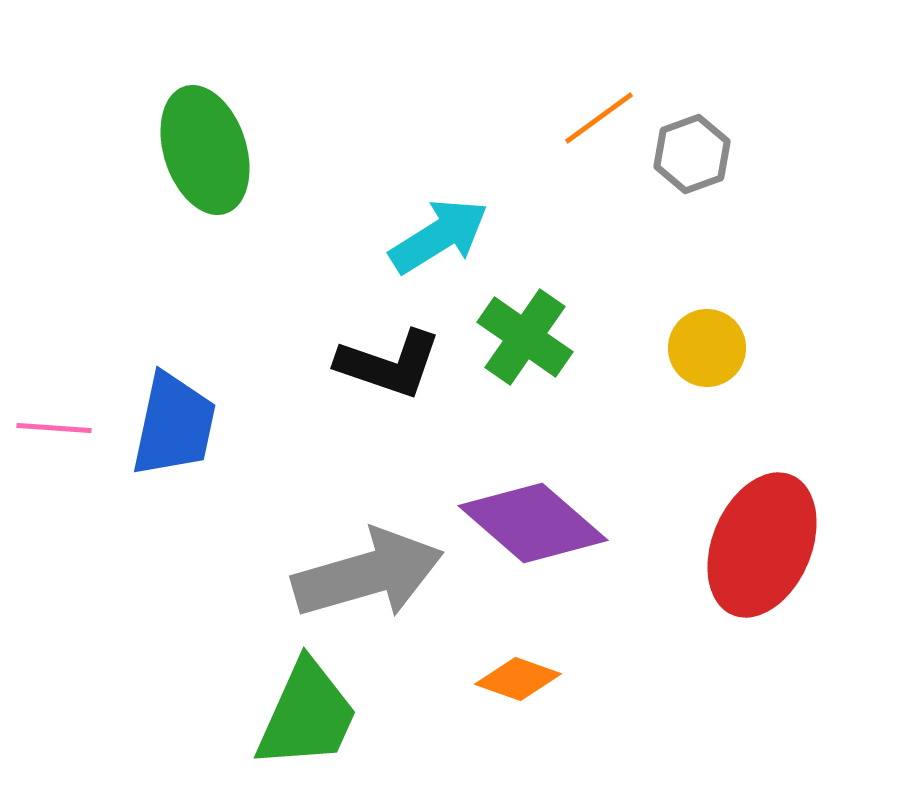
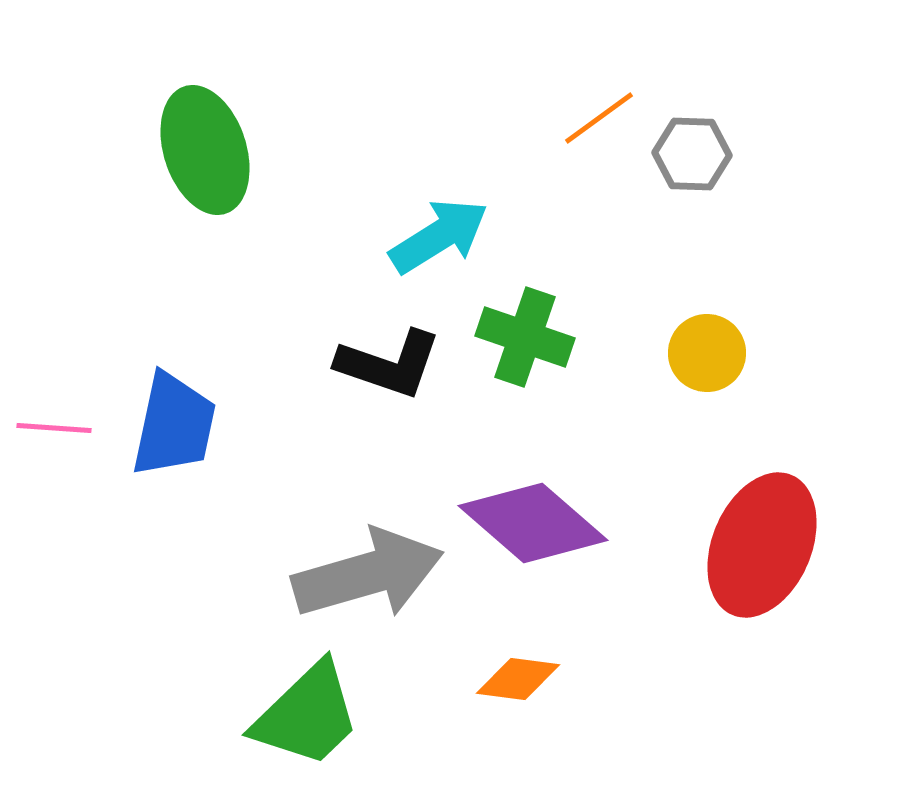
gray hexagon: rotated 22 degrees clockwise
green cross: rotated 16 degrees counterclockwise
yellow circle: moved 5 px down
orange diamond: rotated 12 degrees counterclockwise
green trapezoid: rotated 22 degrees clockwise
